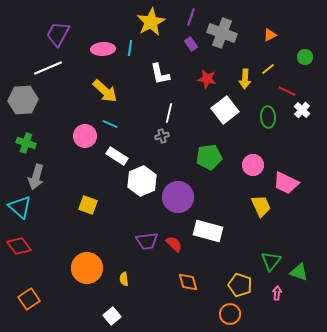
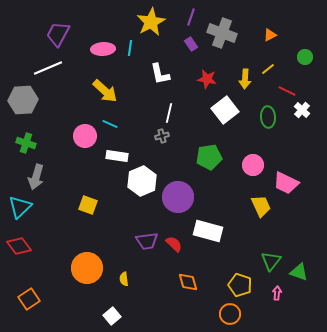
white rectangle at (117, 156): rotated 25 degrees counterclockwise
cyan triangle at (20, 207): rotated 35 degrees clockwise
